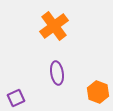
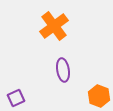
purple ellipse: moved 6 px right, 3 px up
orange hexagon: moved 1 px right, 4 px down
